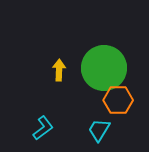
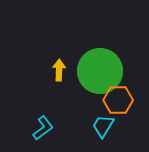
green circle: moved 4 px left, 3 px down
cyan trapezoid: moved 4 px right, 4 px up
